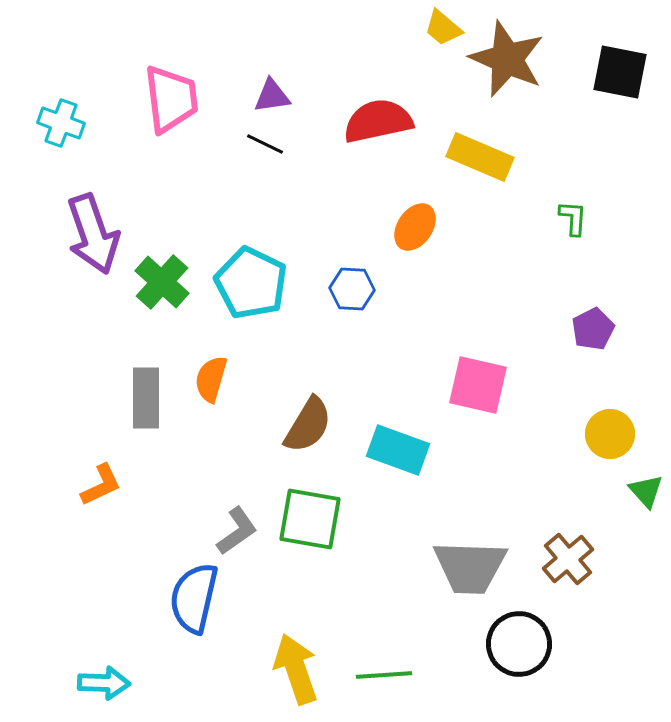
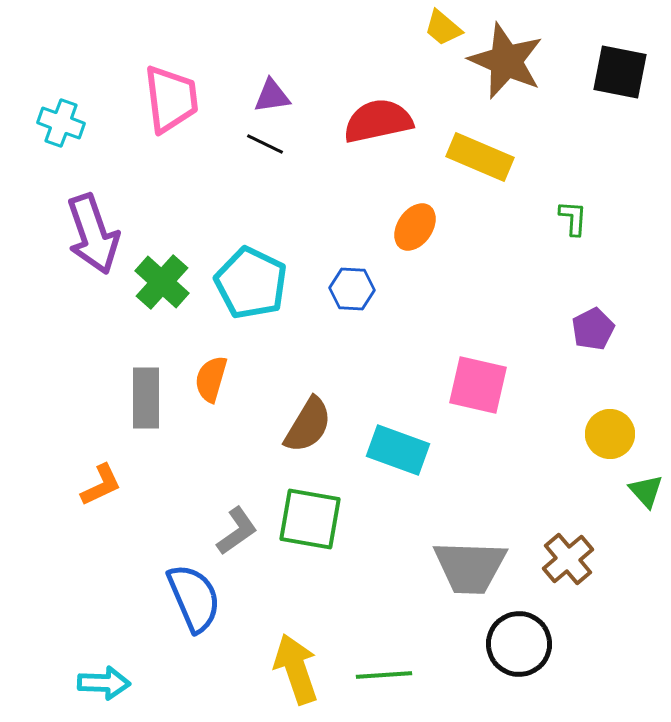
brown star: moved 1 px left, 2 px down
blue semicircle: rotated 144 degrees clockwise
